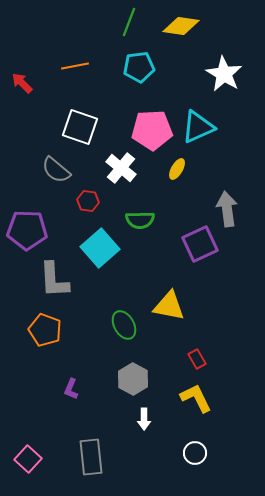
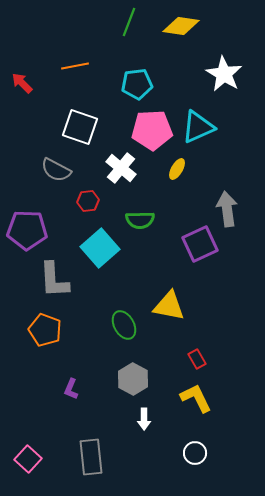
cyan pentagon: moved 2 px left, 17 px down
gray semicircle: rotated 12 degrees counterclockwise
red hexagon: rotated 15 degrees counterclockwise
